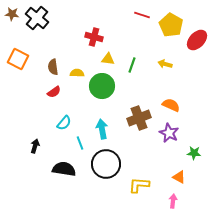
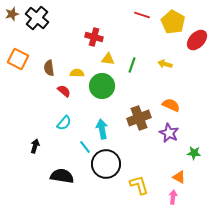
brown star: rotated 24 degrees counterclockwise
yellow pentagon: moved 2 px right, 3 px up
brown semicircle: moved 4 px left, 1 px down
red semicircle: moved 10 px right, 1 px up; rotated 104 degrees counterclockwise
cyan line: moved 5 px right, 4 px down; rotated 16 degrees counterclockwise
black semicircle: moved 2 px left, 7 px down
yellow L-shape: rotated 70 degrees clockwise
pink arrow: moved 4 px up
